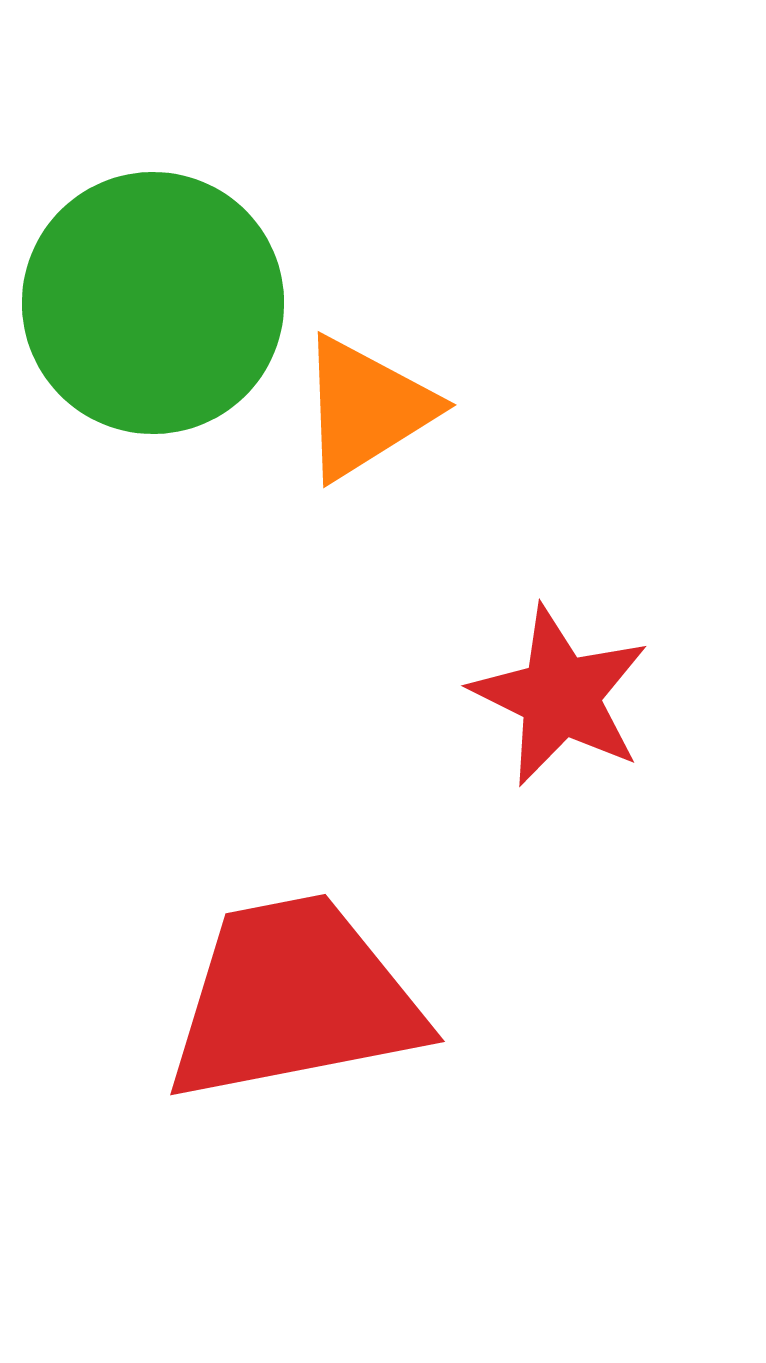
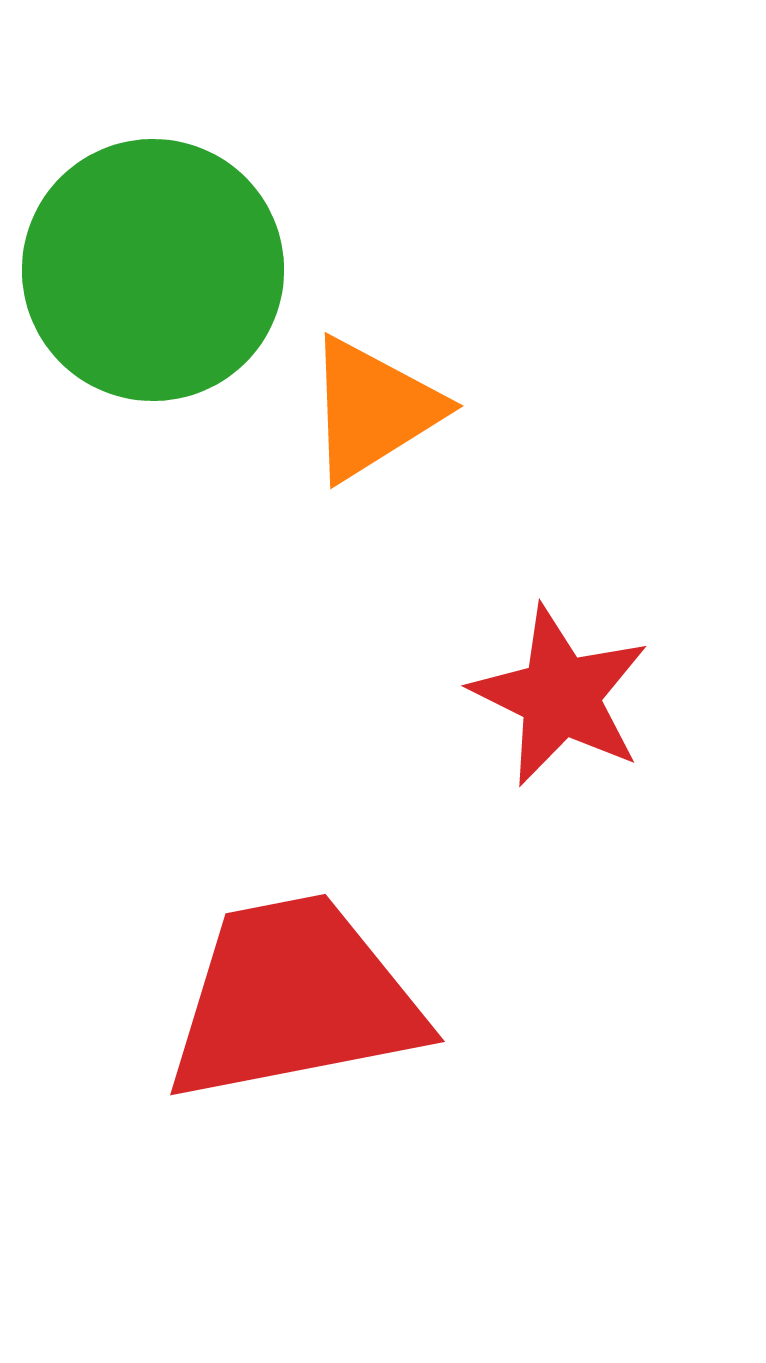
green circle: moved 33 px up
orange triangle: moved 7 px right, 1 px down
